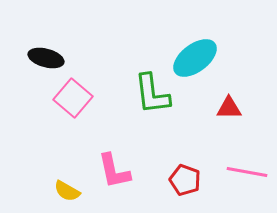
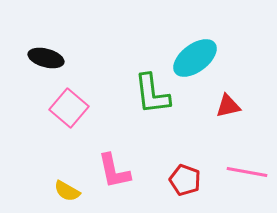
pink square: moved 4 px left, 10 px down
red triangle: moved 1 px left, 2 px up; rotated 12 degrees counterclockwise
